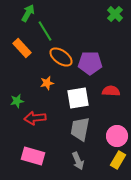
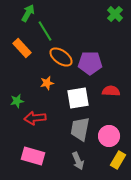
pink circle: moved 8 px left
